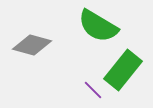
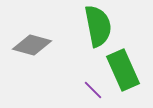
green semicircle: rotated 132 degrees counterclockwise
green rectangle: rotated 63 degrees counterclockwise
